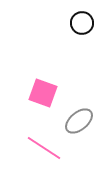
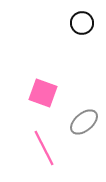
gray ellipse: moved 5 px right, 1 px down
pink line: rotated 30 degrees clockwise
